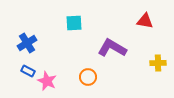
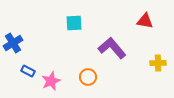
blue cross: moved 14 px left
purple L-shape: rotated 20 degrees clockwise
pink star: moved 4 px right; rotated 24 degrees clockwise
